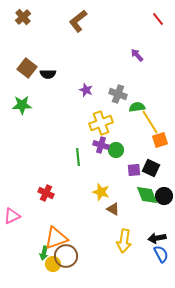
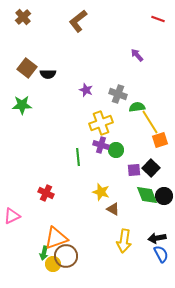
red line: rotated 32 degrees counterclockwise
black square: rotated 18 degrees clockwise
